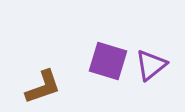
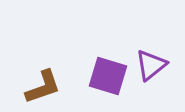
purple square: moved 15 px down
